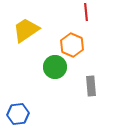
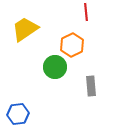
yellow trapezoid: moved 1 px left, 1 px up
orange hexagon: rotated 10 degrees clockwise
